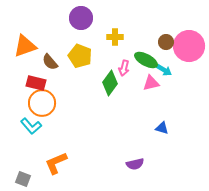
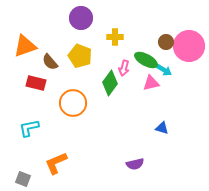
orange circle: moved 31 px right
cyan L-shape: moved 2 px left, 2 px down; rotated 120 degrees clockwise
